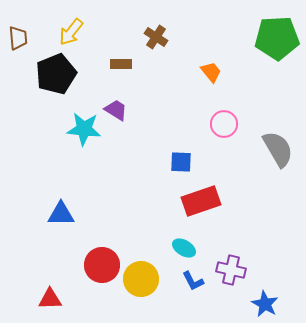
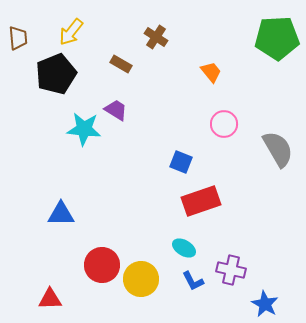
brown rectangle: rotated 30 degrees clockwise
blue square: rotated 20 degrees clockwise
